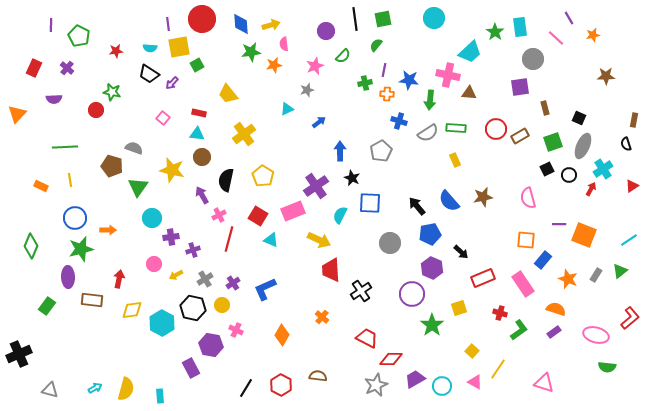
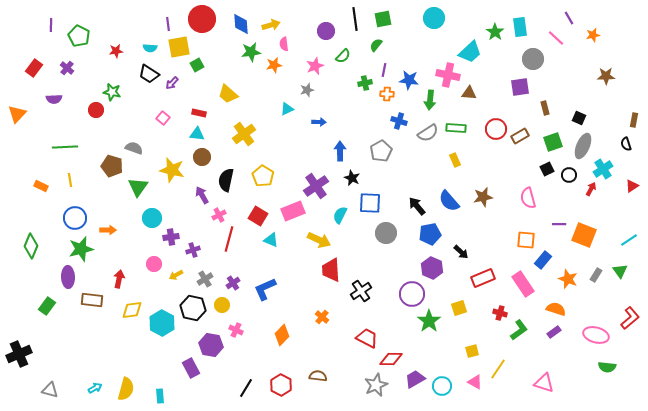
red rectangle at (34, 68): rotated 12 degrees clockwise
yellow trapezoid at (228, 94): rotated 10 degrees counterclockwise
blue arrow at (319, 122): rotated 40 degrees clockwise
gray circle at (390, 243): moved 4 px left, 10 px up
green triangle at (620, 271): rotated 28 degrees counterclockwise
green star at (432, 325): moved 3 px left, 4 px up
orange diamond at (282, 335): rotated 15 degrees clockwise
yellow square at (472, 351): rotated 32 degrees clockwise
